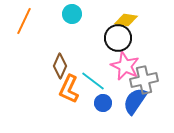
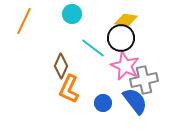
black circle: moved 3 px right
brown diamond: moved 1 px right
cyan line: moved 33 px up
blue semicircle: rotated 108 degrees clockwise
